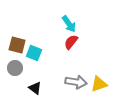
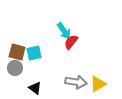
cyan arrow: moved 5 px left, 7 px down
brown square: moved 7 px down
cyan square: rotated 35 degrees counterclockwise
yellow triangle: moved 1 px left; rotated 12 degrees counterclockwise
